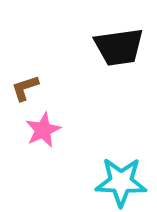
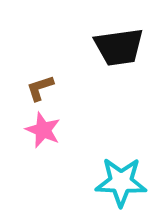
brown L-shape: moved 15 px right
pink star: rotated 24 degrees counterclockwise
